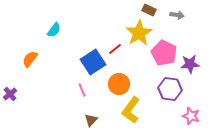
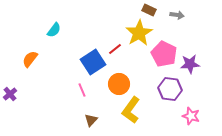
pink pentagon: moved 1 px down
